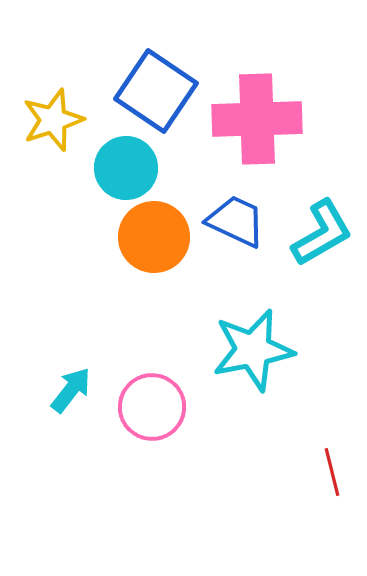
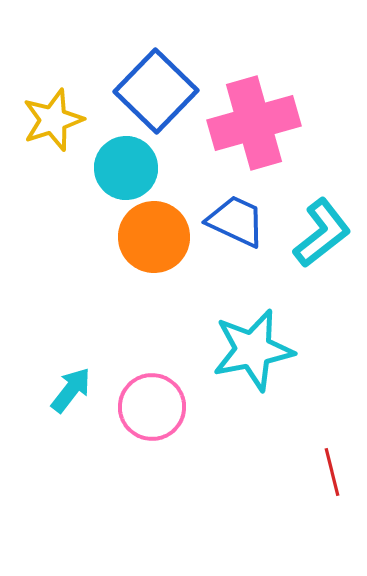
blue square: rotated 10 degrees clockwise
pink cross: moved 3 px left, 4 px down; rotated 14 degrees counterclockwise
cyan L-shape: rotated 8 degrees counterclockwise
